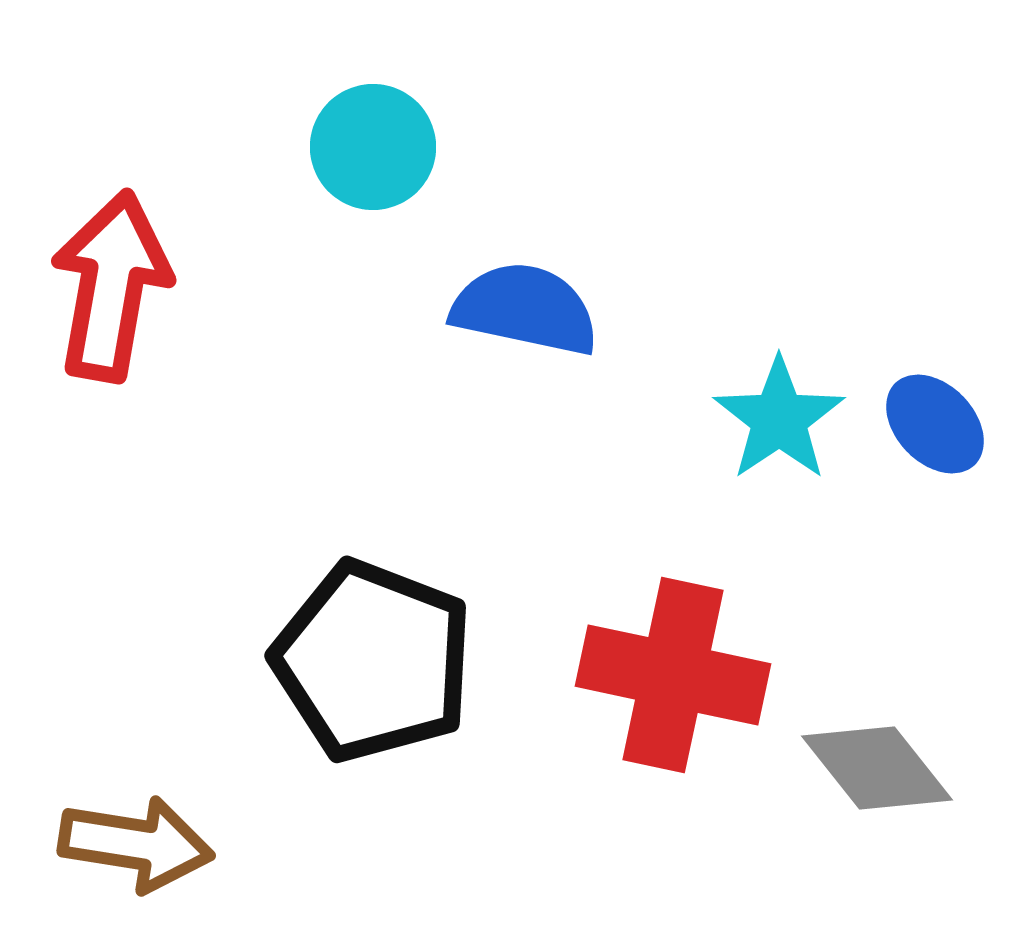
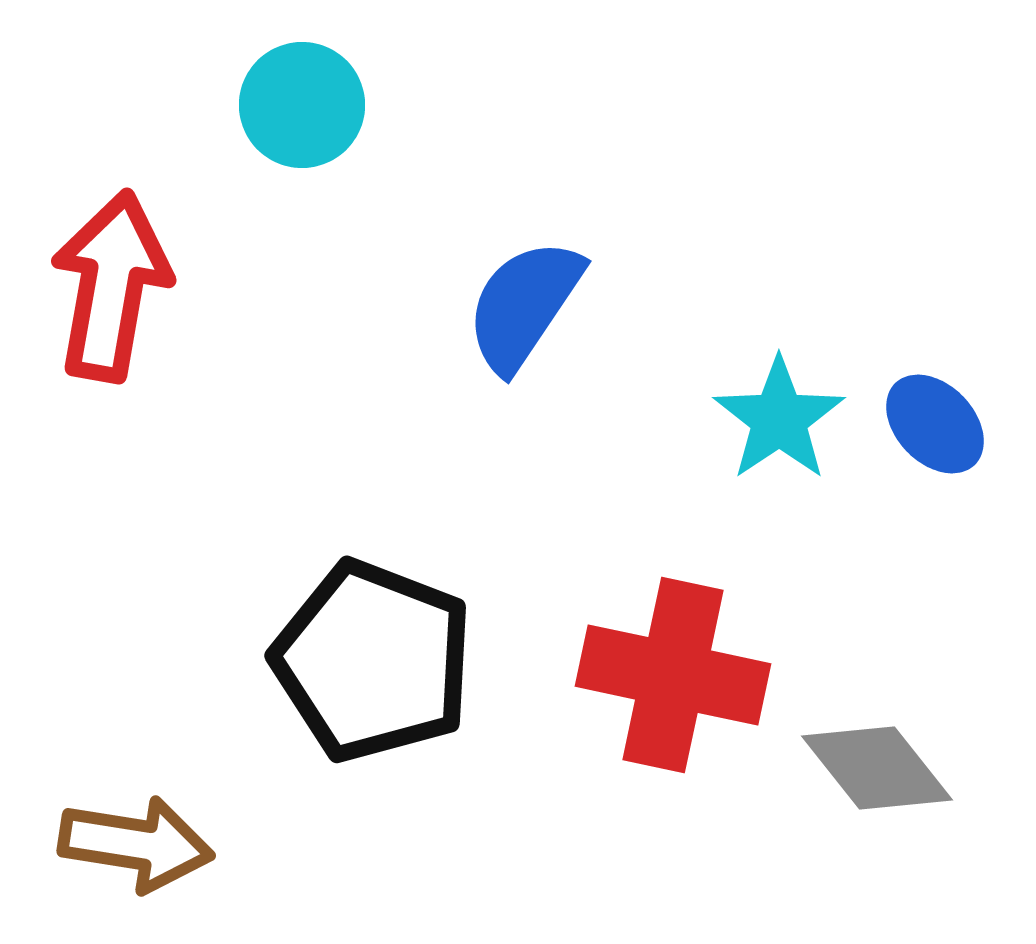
cyan circle: moved 71 px left, 42 px up
blue semicircle: moved 1 px left, 4 px up; rotated 68 degrees counterclockwise
